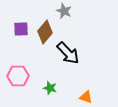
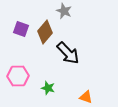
purple square: rotated 21 degrees clockwise
green star: moved 2 px left
